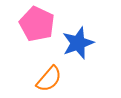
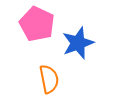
orange semicircle: rotated 52 degrees counterclockwise
